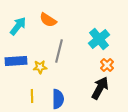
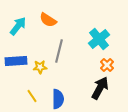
yellow line: rotated 32 degrees counterclockwise
